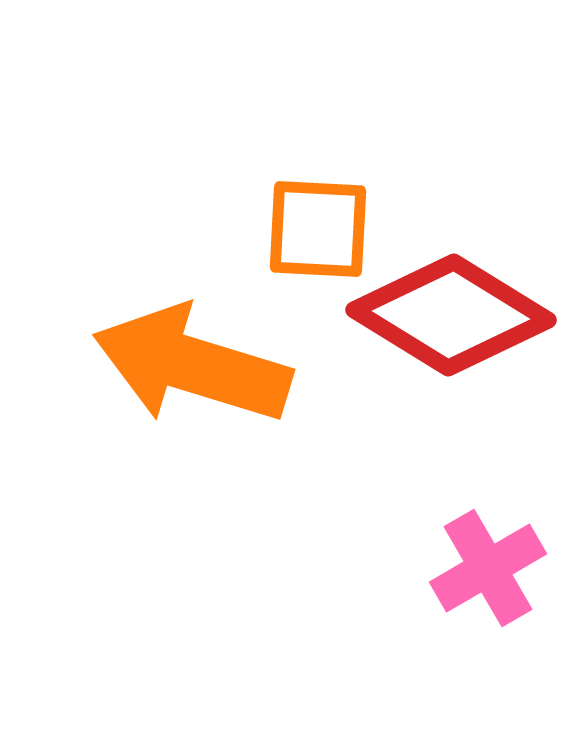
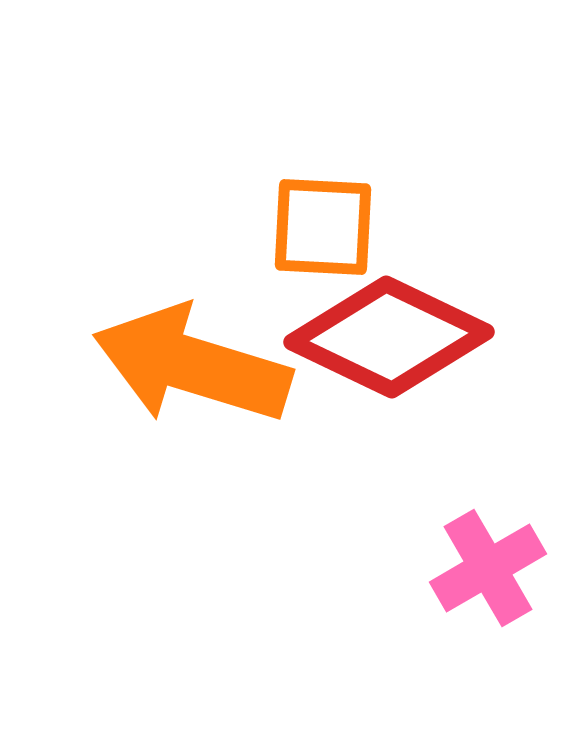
orange square: moved 5 px right, 2 px up
red diamond: moved 62 px left, 22 px down; rotated 6 degrees counterclockwise
